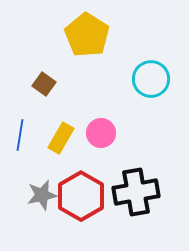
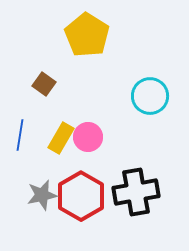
cyan circle: moved 1 px left, 17 px down
pink circle: moved 13 px left, 4 px down
